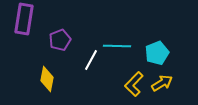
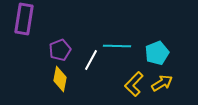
purple pentagon: moved 10 px down
yellow diamond: moved 13 px right
